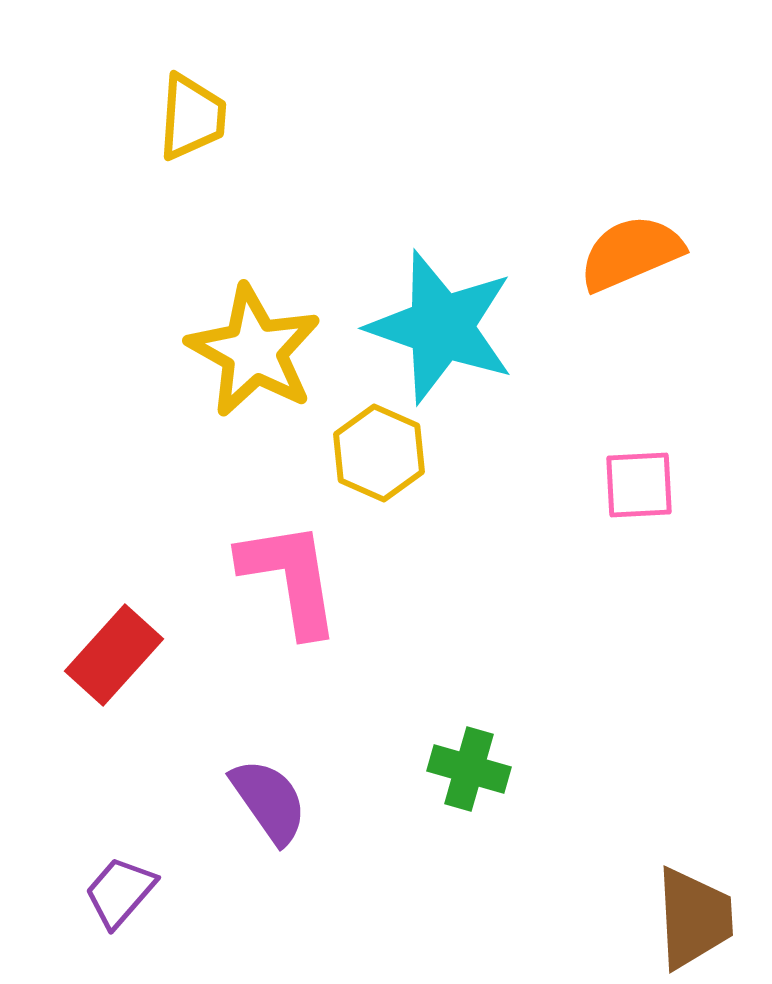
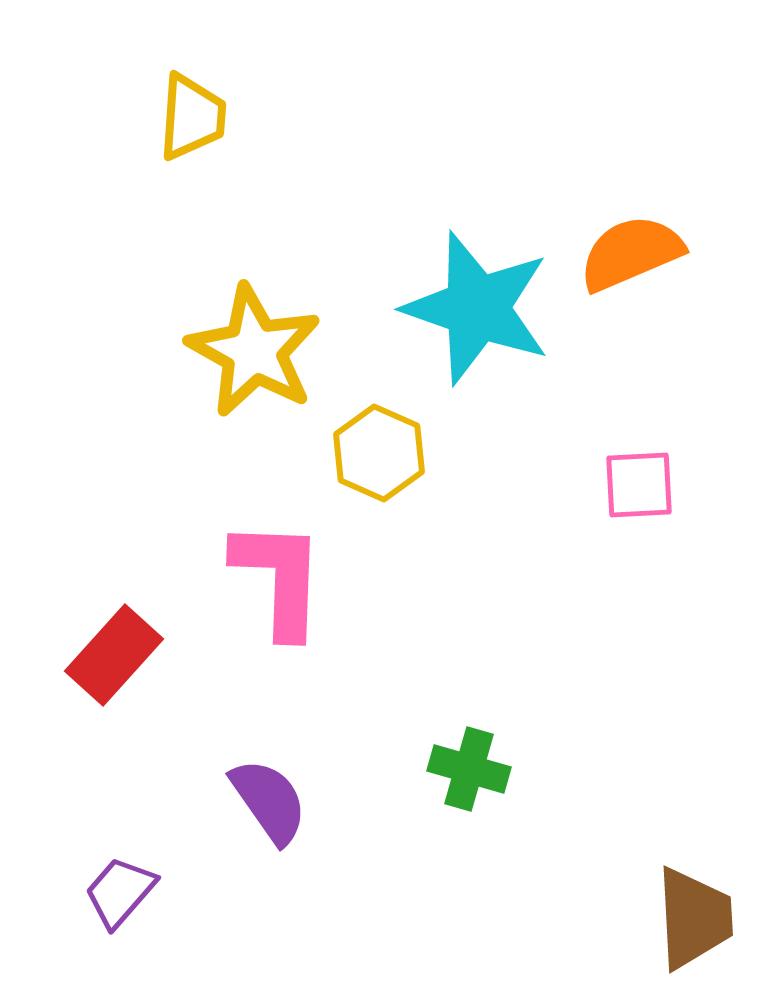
cyan star: moved 36 px right, 19 px up
pink L-shape: moved 11 px left; rotated 11 degrees clockwise
